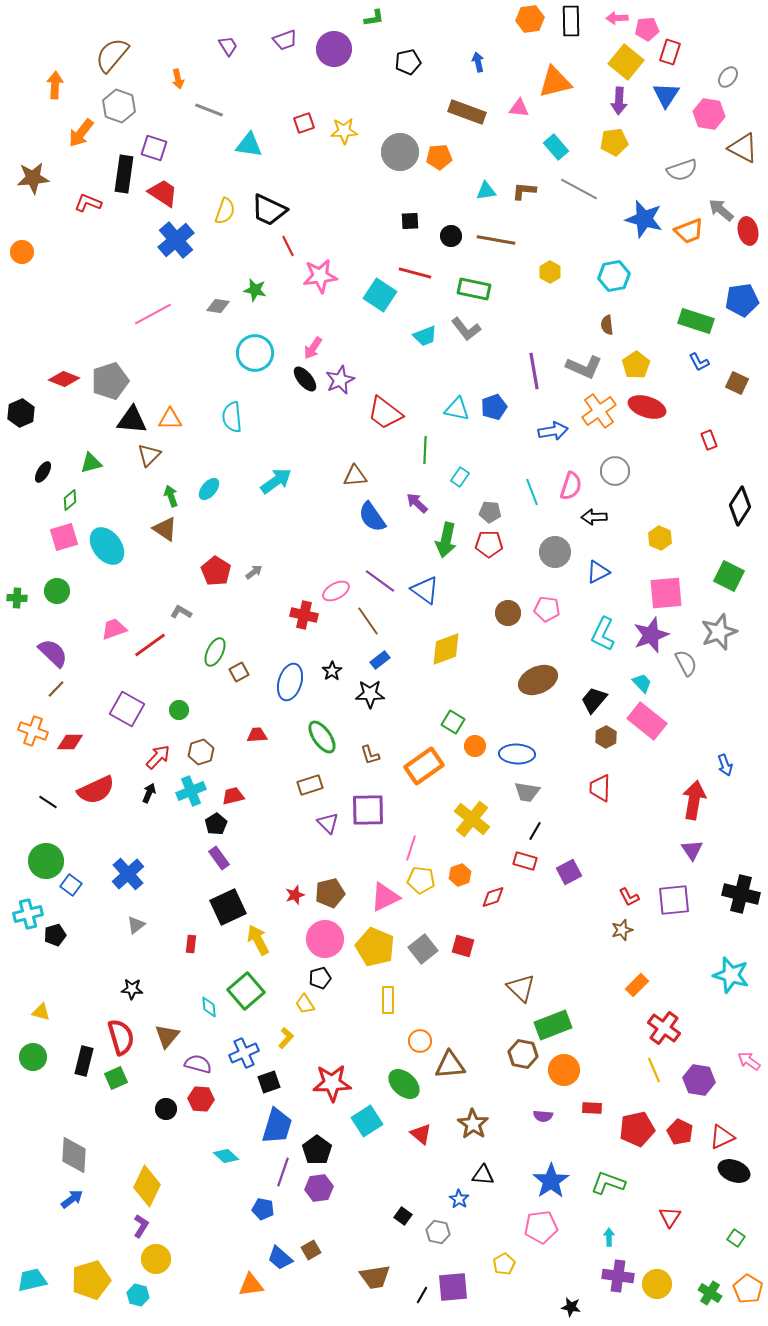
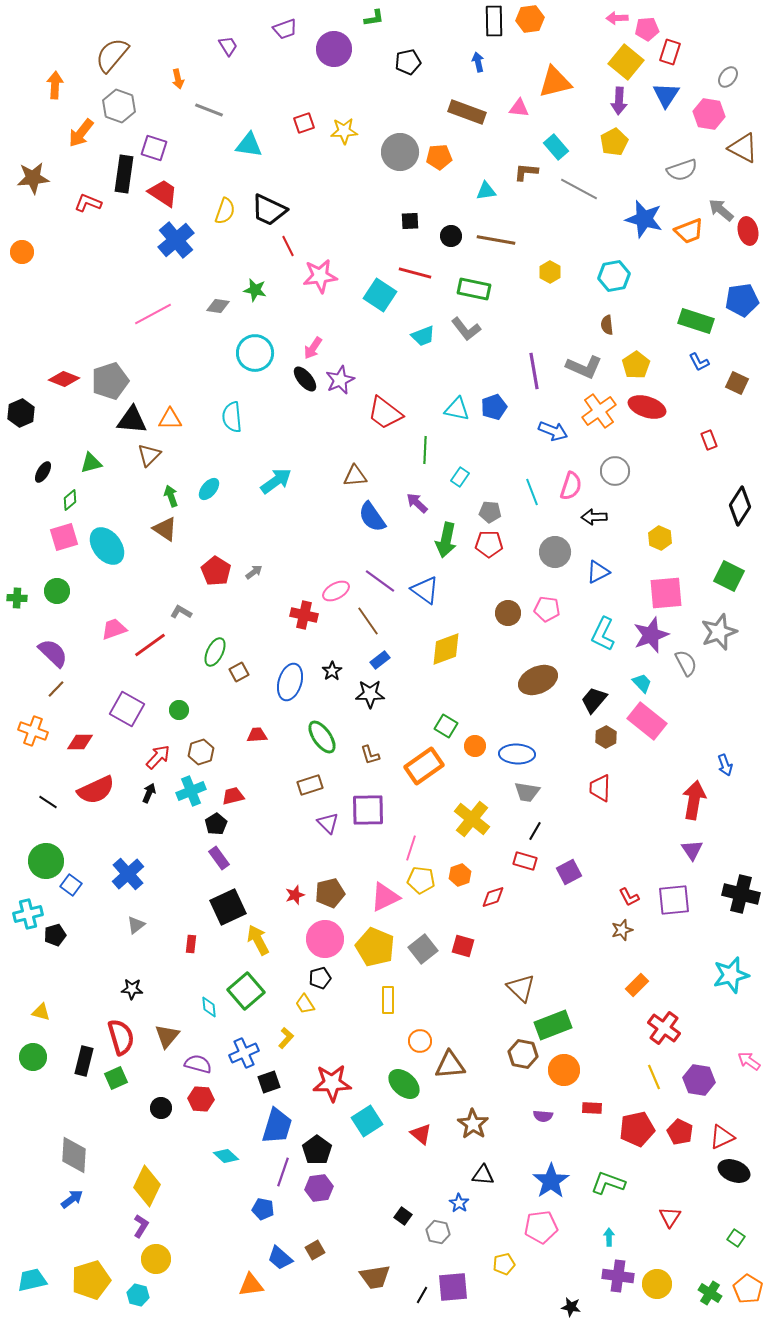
black rectangle at (571, 21): moved 77 px left
purple trapezoid at (285, 40): moved 11 px up
yellow pentagon at (614, 142): rotated 20 degrees counterclockwise
brown L-shape at (524, 191): moved 2 px right, 19 px up
cyan trapezoid at (425, 336): moved 2 px left
blue arrow at (553, 431): rotated 32 degrees clockwise
green square at (453, 722): moved 7 px left, 4 px down
red diamond at (70, 742): moved 10 px right
cyan star at (731, 975): rotated 30 degrees counterclockwise
yellow line at (654, 1070): moved 7 px down
black circle at (166, 1109): moved 5 px left, 1 px up
blue star at (459, 1199): moved 4 px down
brown square at (311, 1250): moved 4 px right
yellow pentagon at (504, 1264): rotated 15 degrees clockwise
